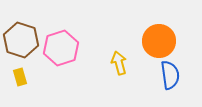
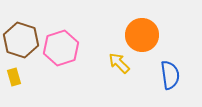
orange circle: moved 17 px left, 6 px up
yellow arrow: rotated 30 degrees counterclockwise
yellow rectangle: moved 6 px left
